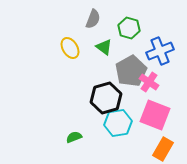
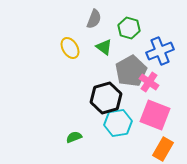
gray semicircle: moved 1 px right
